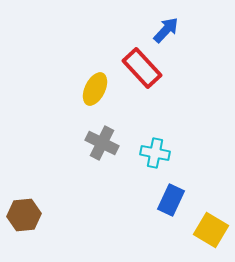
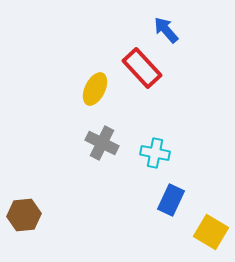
blue arrow: rotated 84 degrees counterclockwise
yellow square: moved 2 px down
